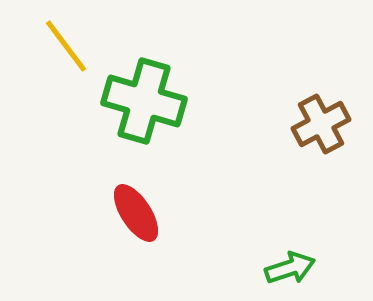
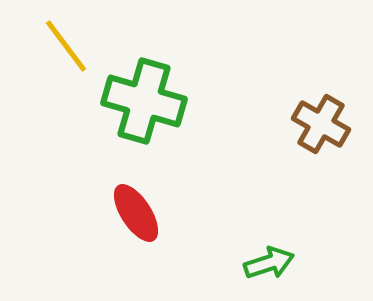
brown cross: rotated 32 degrees counterclockwise
green arrow: moved 21 px left, 5 px up
